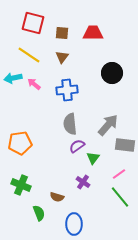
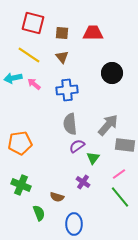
brown triangle: rotated 16 degrees counterclockwise
